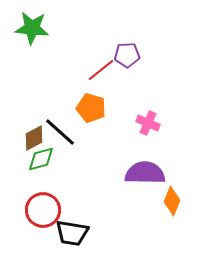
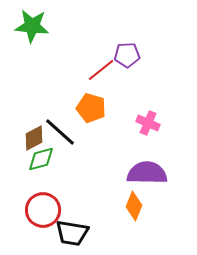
green star: moved 2 px up
purple semicircle: moved 2 px right
orange diamond: moved 38 px left, 5 px down
